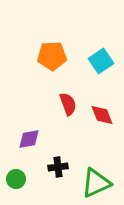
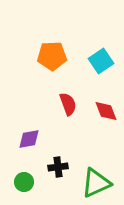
red diamond: moved 4 px right, 4 px up
green circle: moved 8 px right, 3 px down
